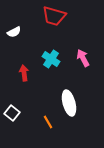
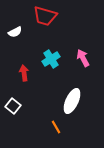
red trapezoid: moved 9 px left
white semicircle: moved 1 px right
cyan cross: rotated 24 degrees clockwise
white ellipse: moved 3 px right, 2 px up; rotated 40 degrees clockwise
white square: moved 1 px right, 7 px up
orange line: moved 8 px right, 5 px down
